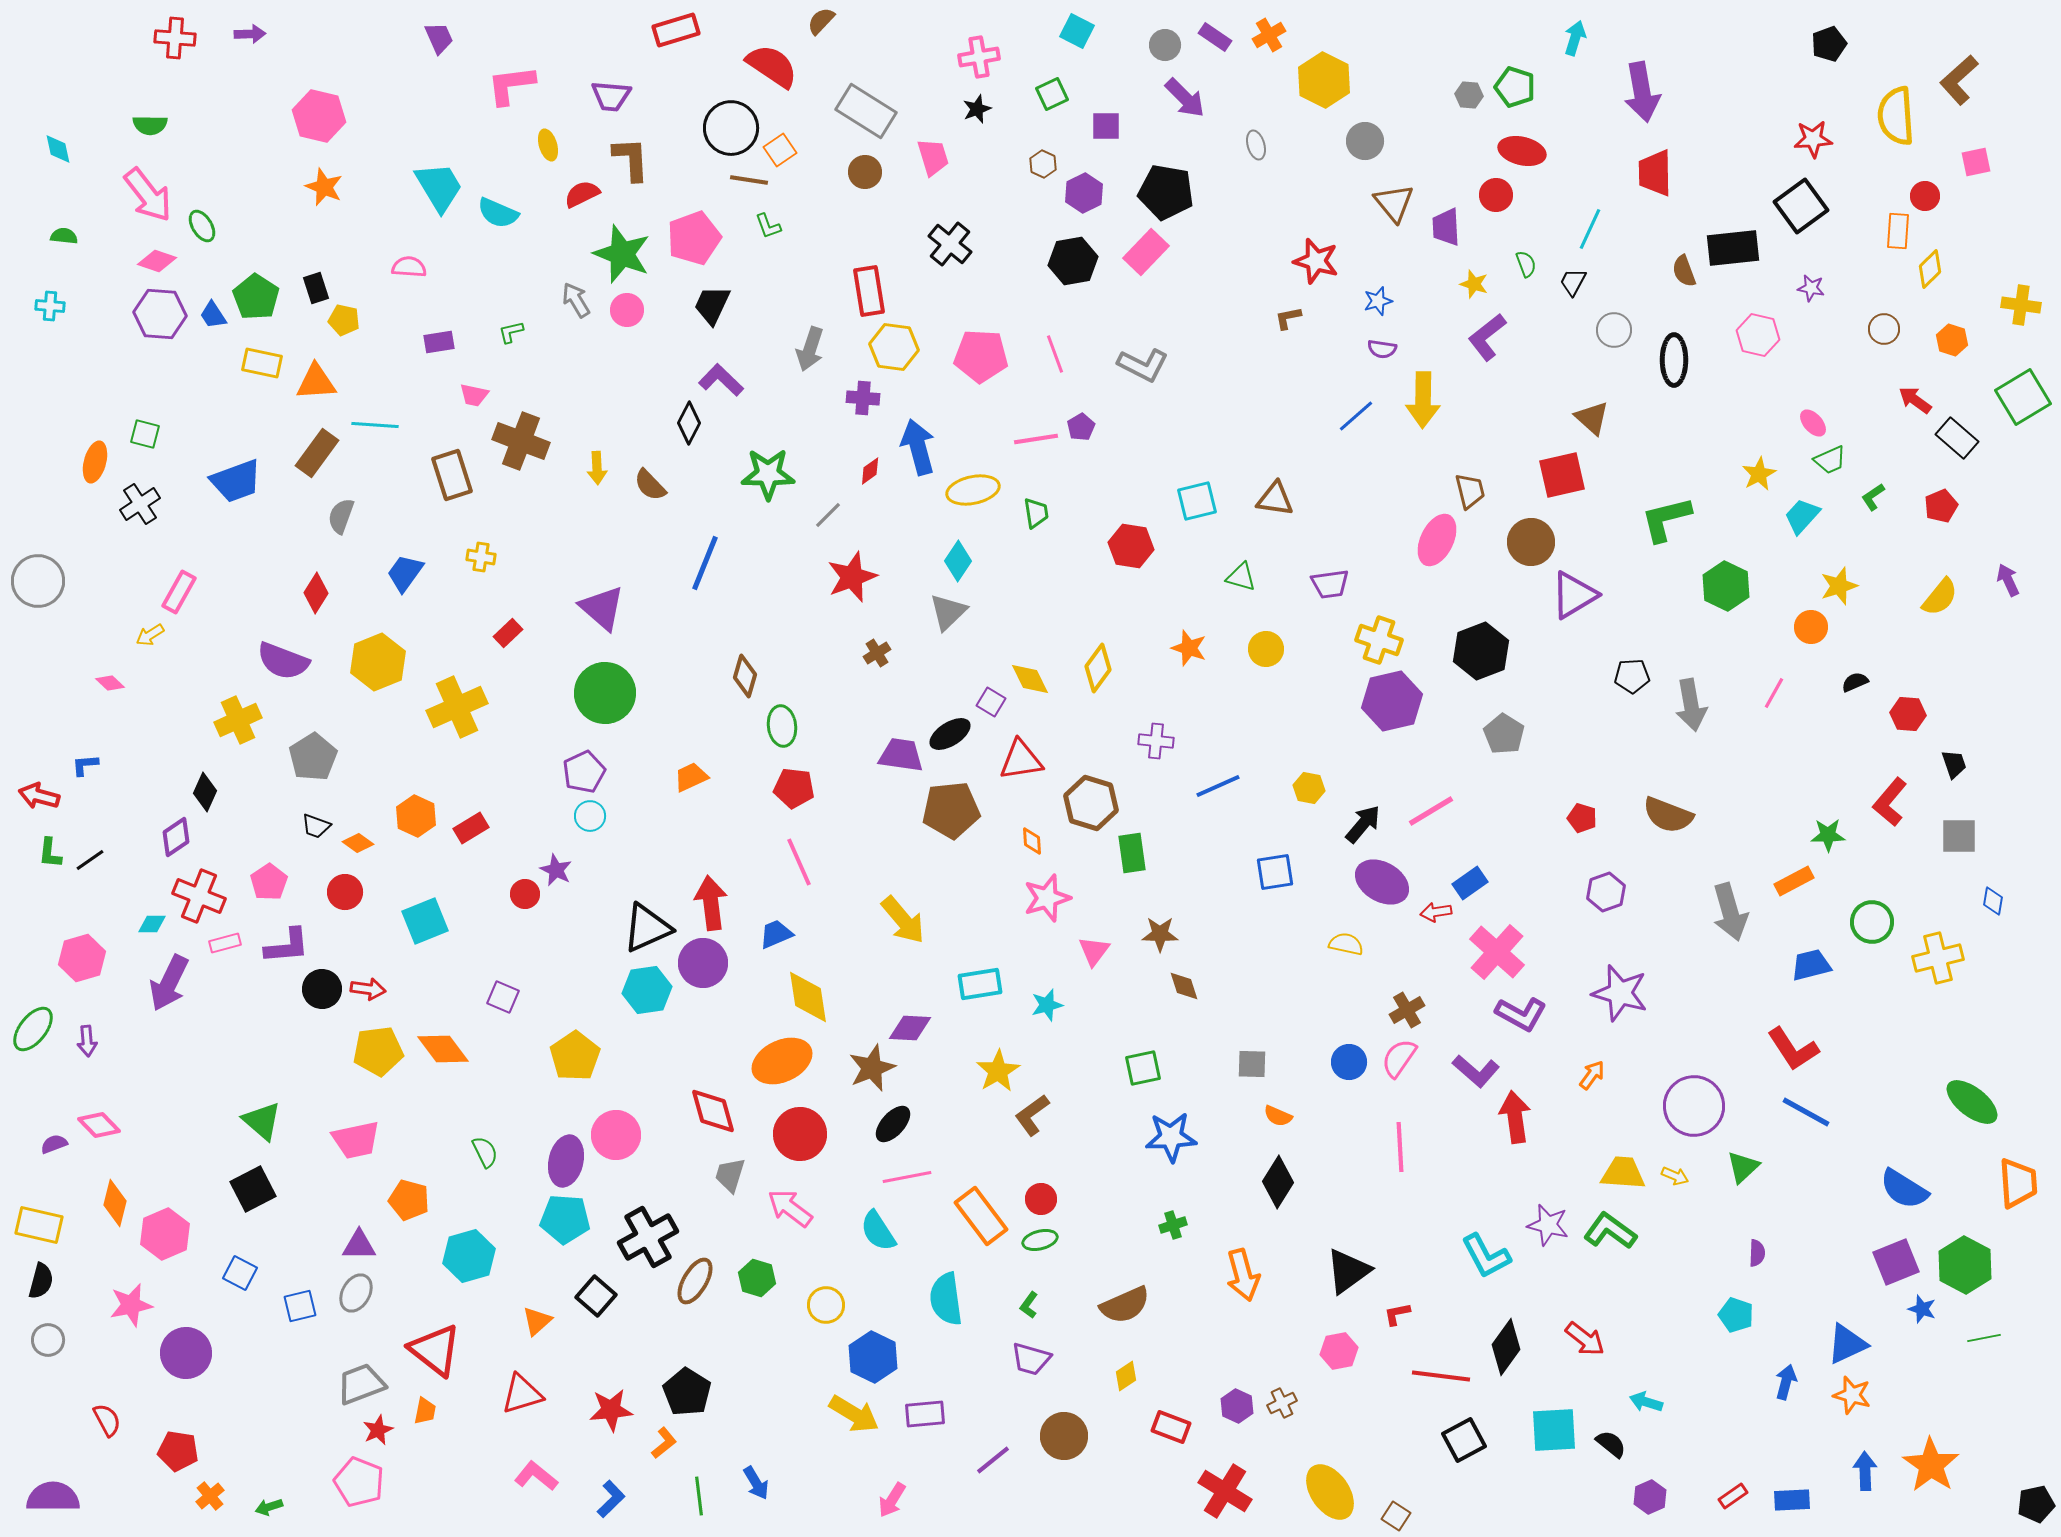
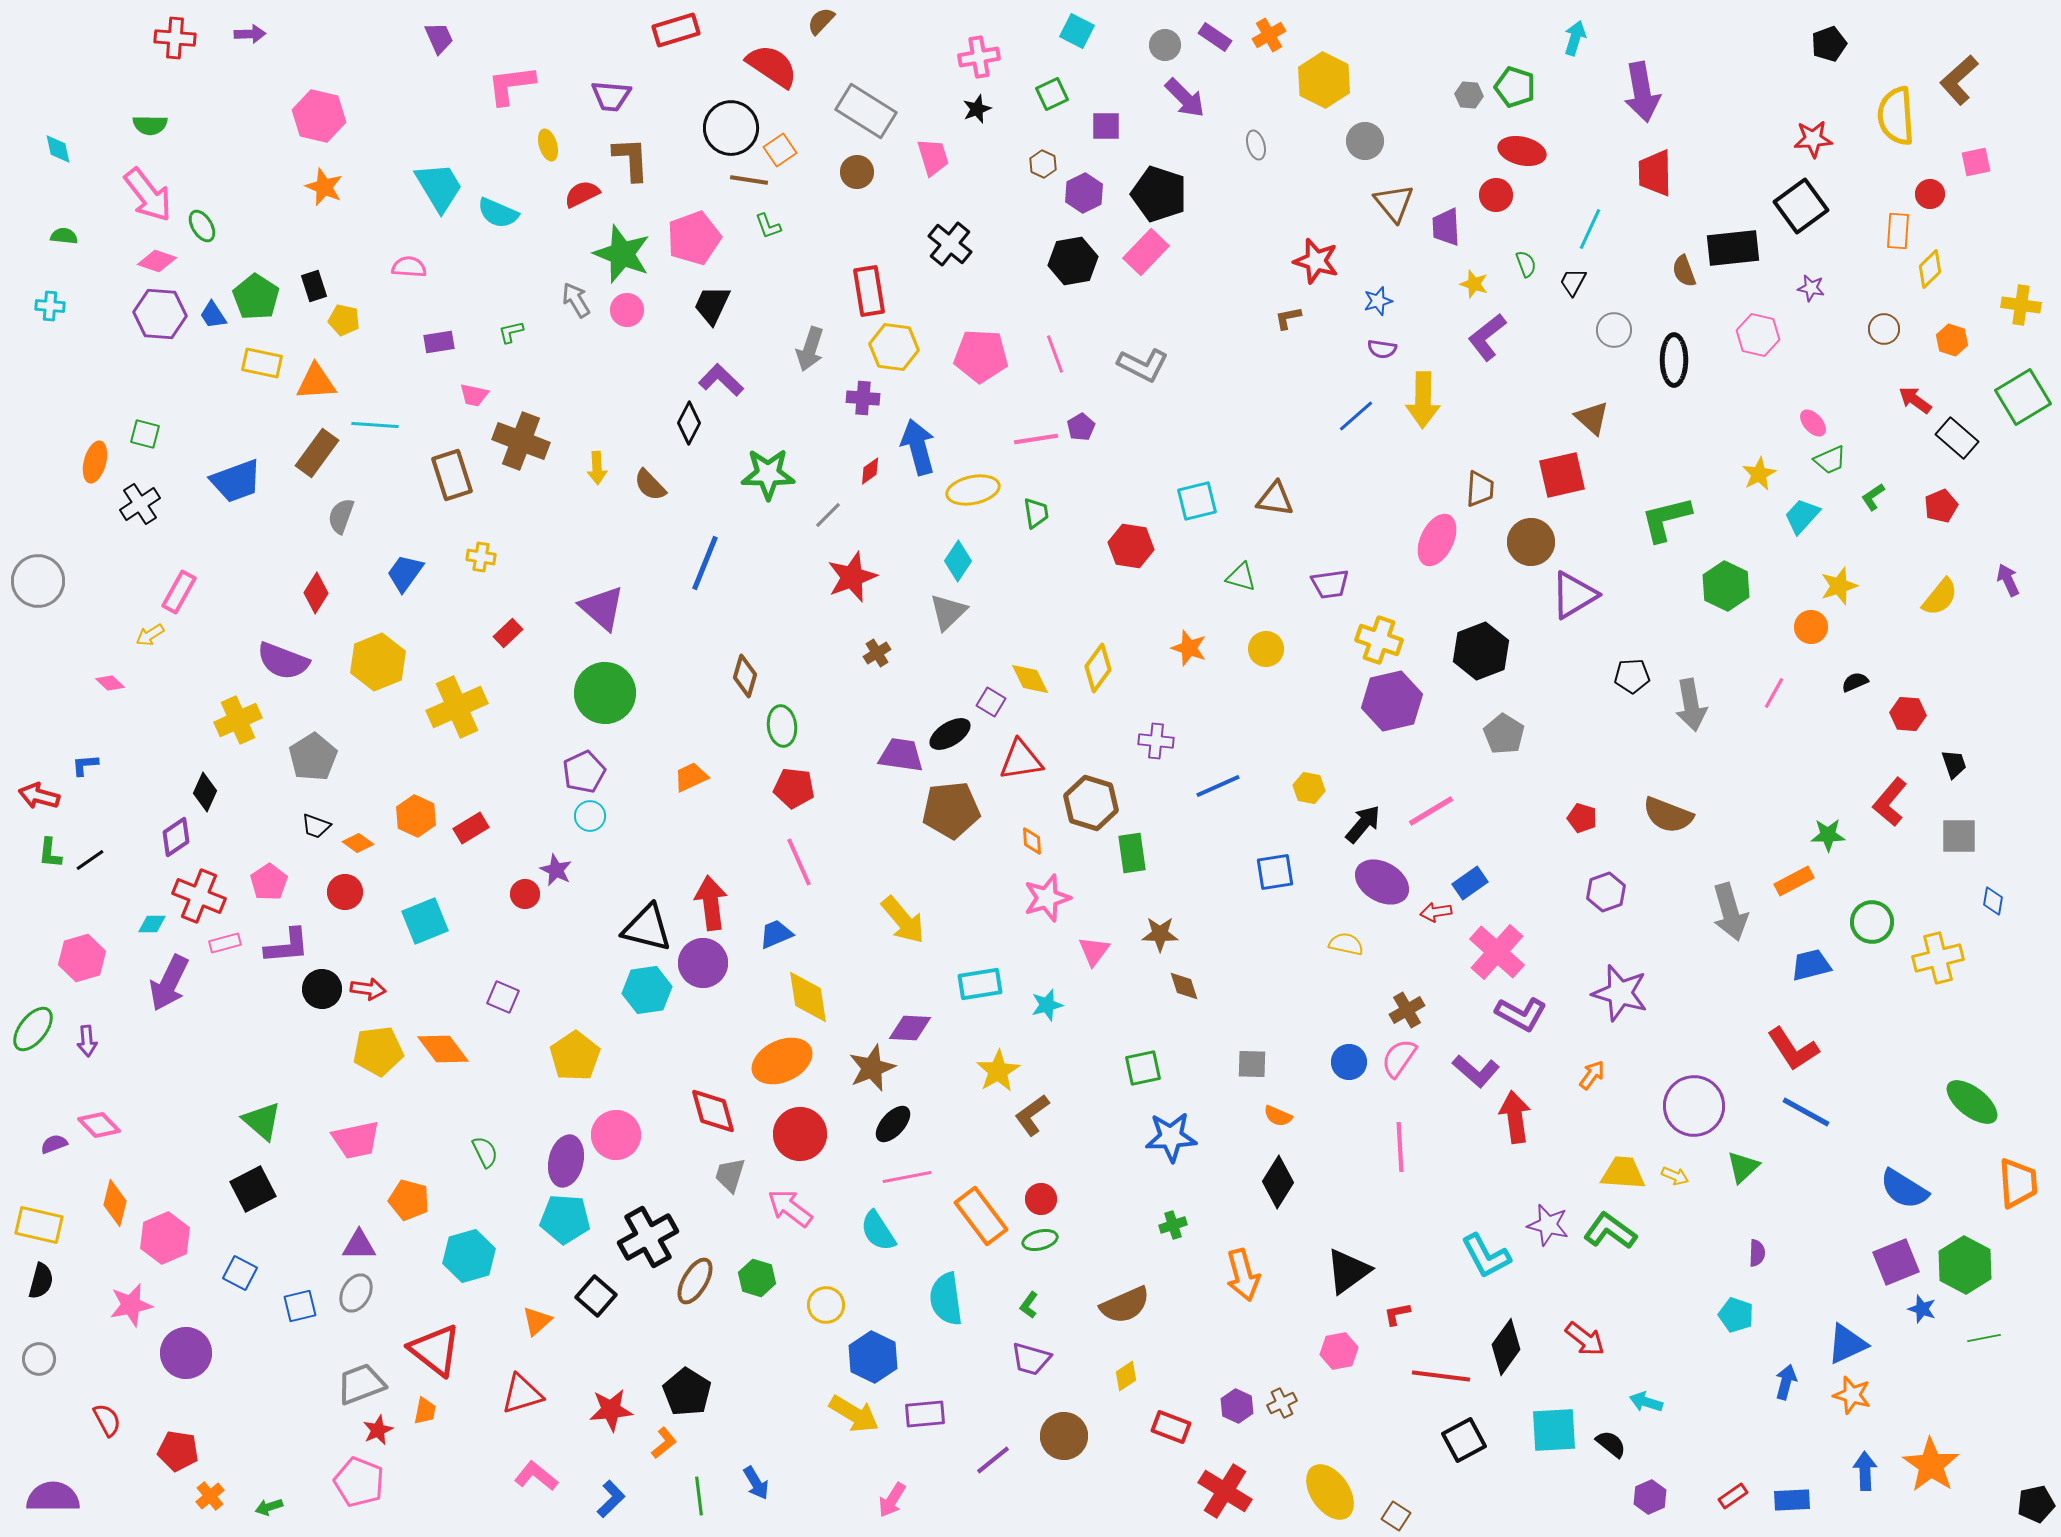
brown circle at (865, 172): moved 8 px left
black pentagon at (1166, 192): moved 7 px left, 2 px down; rotated 8 degrees clockwise
red circle at (1925, 196): moved 5 px right, 2 px up
black rectangle at (316, 288): moved 2 px left, 2 px up
brown trapezoid at (1470, 491): moved 10 px right, 2 px up; rotated 18 degrees clockwise
black triangle at (647, 928): rotated 38 degrees clockwise
pink hexagon at (165, 1234): moved 4 px down
gray circle at (48, 1340): moved 9 px left, 19 px down
